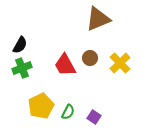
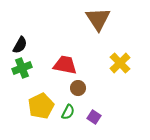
brown triangle: rotated 40 degrees counterclockwise
brown circle: moved 12 px left, 30 px down
red trapezoid: rotated 130 degrees clockwise
